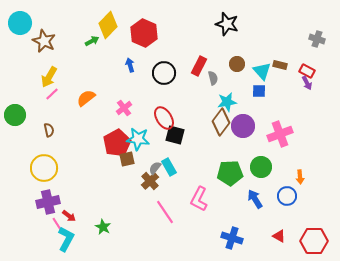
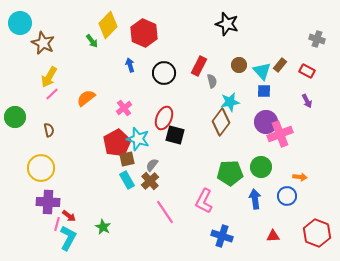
brown star at (44, 41): moved 1 px left, 2 px down
green arrow at (92, 41): rotated 80 degrees clockwise
brown circle at (237, 64): moved 2 px right, 1 px down
brown rectangle at (280, 65): rotated 64 degrees counterclockwise
gray semicircle at (213, 78): moved 1 px left, 3 px down
purple arrow at (307, 83): moved 18 px down
blue square at (259, 91): moved 5 px right
cyan star at (227, 102): moved 3 px right
green circle at (15, 115): moved 2 px down
red ellipse at (164, 118): rotated 55 degrees clockwise
purple circle at (243, 126): moved 23 px right, 4 px up
cyan star at (138, 139): rotated 10 degrees clockwise
cyan rectangle at (169, 167): moved 42 px left, 13 px down
yellow circle at (44, 168): moved 3 px left
gray semicircle at (155, 168): moved 3 px left, 3 px up
orange arrow at (300, 177): rotated 80 degrees counterclockwise
pink L-shape at (199, 199): moved 5 px right, 2 px down
blue arrow at (255, 199): rotated 24 degrees clockwise
purple cross at (48, 202): rotated 15 degrees clockwise
pink line at (57, 224): rotated 48 degrees clockwise
red triangle at (279, 236): moved 6 px left; rotated 32 degrees counterclockwise
blue cross at (232, 238): moved 10 px left, 2 px up
cyan L-shape at (66, 239): moved 2 px right, 1 px up
red hexagon at (314, 241): moved 3 px right, 8 px up; rotated 20 degrees clockwise
